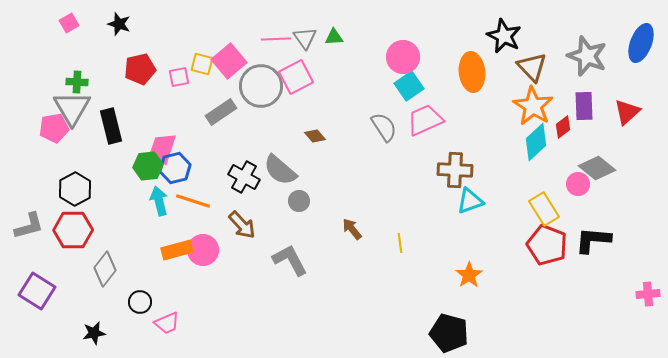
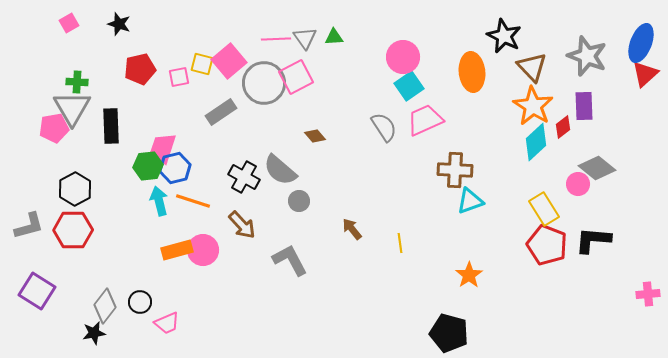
gray circle at (261, 86): moved 3 px right, 3 px up
red triangle at (627, 112): moved 18 px right, 38 px up
black rectangle at (111, 126): rotated 12 degrees clockwise
gray diamond at (105, 269): moved 37 px down
